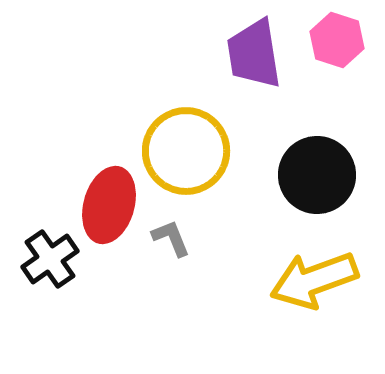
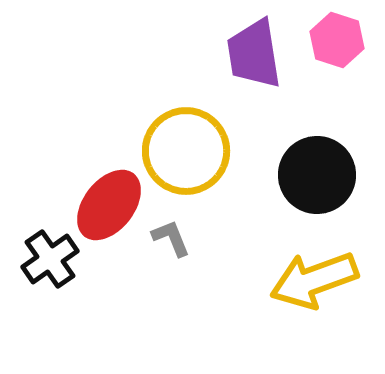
red ellipse: rotated 22 degrees clockwise
